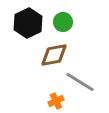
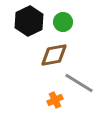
black hexagon: moved 1 px right, 2 px up
gray line: moved 1 px left, 1 px down
orange cross: moved 1 px left, 1 px up
